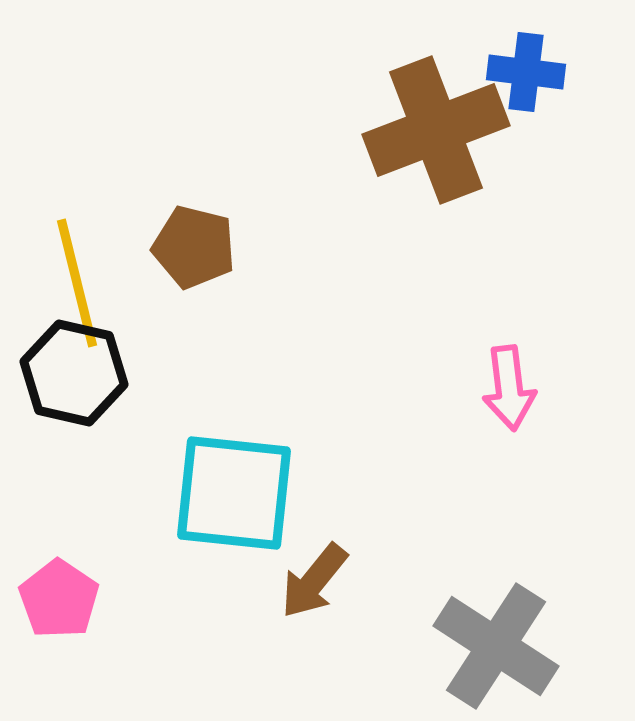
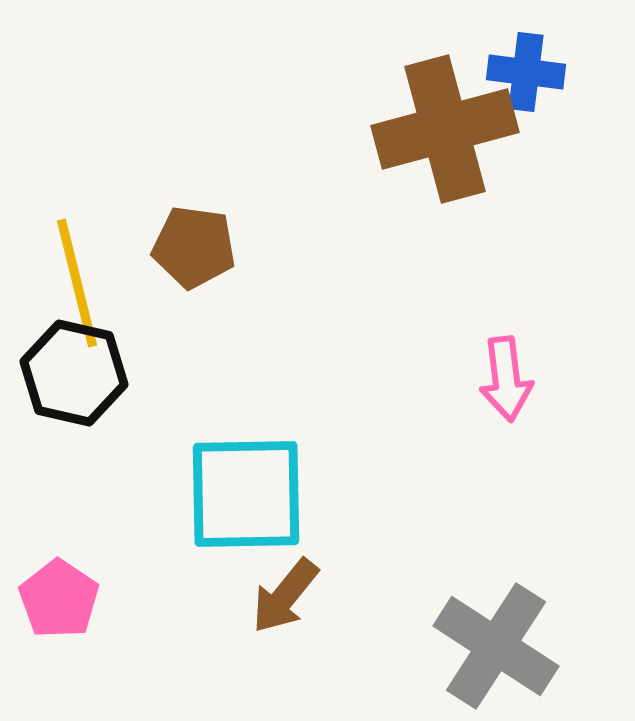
brown cross: moved 9 px right, 1 px up; rotated 6 degrees clockwise
brown pentagon: rotated 6 degrees counterclockwise
pink arrow: moved 3 px left, 9 px up
cyan square: moved 12 px right, 1 px down; rotated 7 degrees counterclockwise
brown arrow: moved 29 px left, 15 px down
